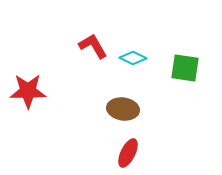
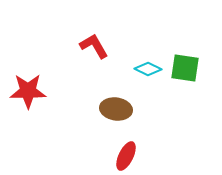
red L-shape: moved 1 px right
cyan diamond: moved 15 px right, 11 px down
brown ellipse: moved 7 px left
red ellipse: moved 2 px left, 3 px down
